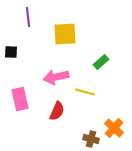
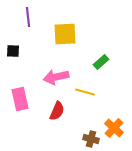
black square: moved 2 px right, 1 px up
